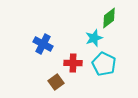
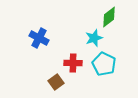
green diamond: moved 1 px up
blue cross: moved 4 px left, 6 px up
